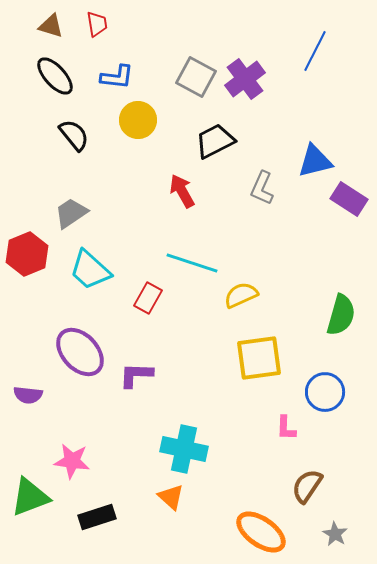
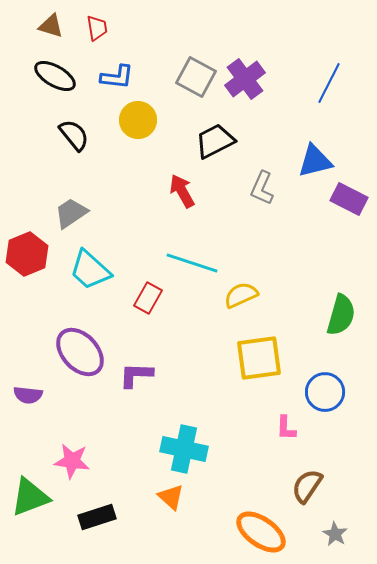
red trapezoid: moved 4 px down
blue line: moved 14 px right, 32 px down
black ellipse: rotated 18 degrees counterclockwise
purple rectangle: rotated 6 degrees counterclockwise
